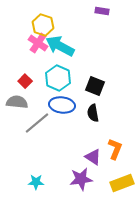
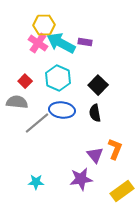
purple rectangle: moved 17 px left, 31 px down
yellow hexagon: moved 1 px right; rotated 20 degrees counterclockwise
cyan arrow: moved 1 px right, 3 px up
black square: moved 3 px right, 1 px up; rotated 24 degrees clockwise
blue ellipse: moved 5 px down
black semicircle: moved 2 px right
purple triangle: moved 2 px right, 2 px up; rotated 18 degrees clockwise
yellow rectangle: moved 8 px down; rotated 15 degrees counterclockwise
